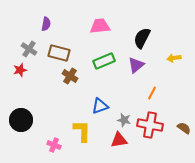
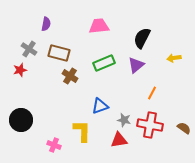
pink trapezoid: moved 1 px left
green rectangle: moved 2 px down
